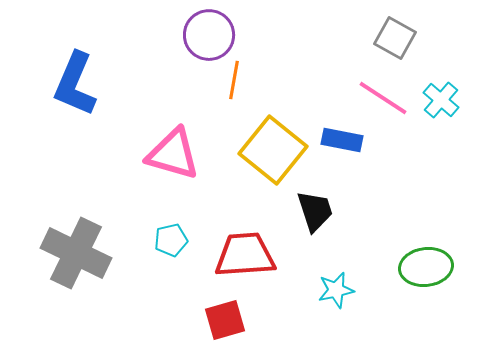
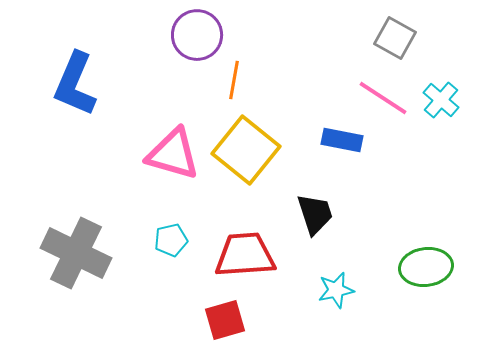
purple circle: moved 12 px left
yellow square: moved 27 px left
black trapezoid: moved 3 px down
